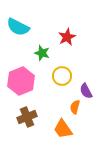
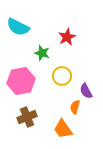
pink hexagon: rotated 12 degrees clockwise
